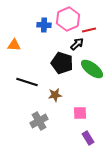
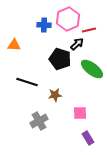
black pentagon: moved 2 px left, 4 px up
